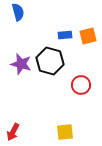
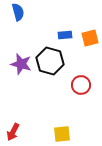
orange square: moved 2 px right, 2 px down
yellow square: moved 3 px left, 2 px down
